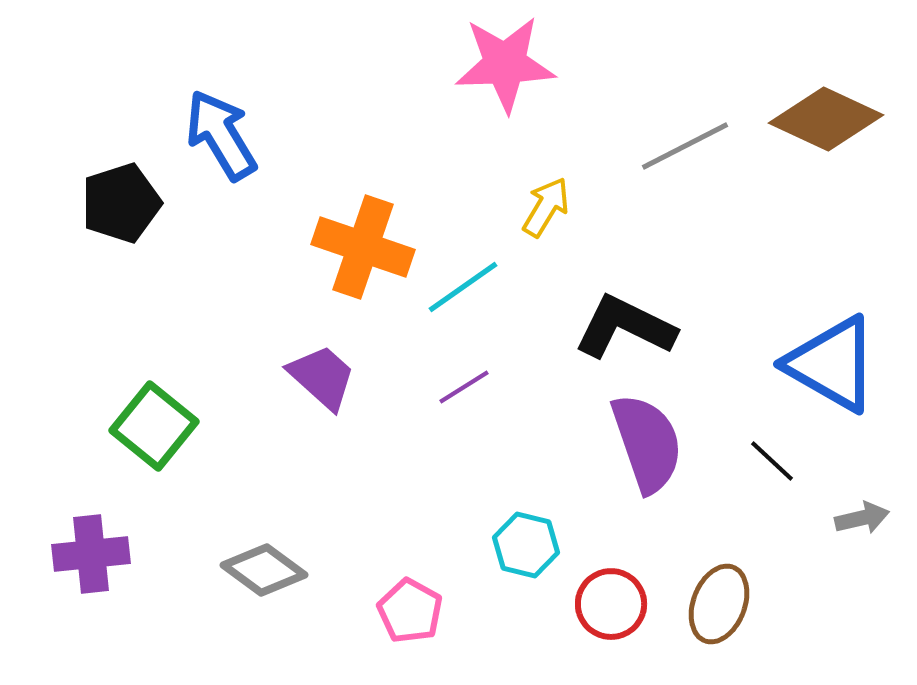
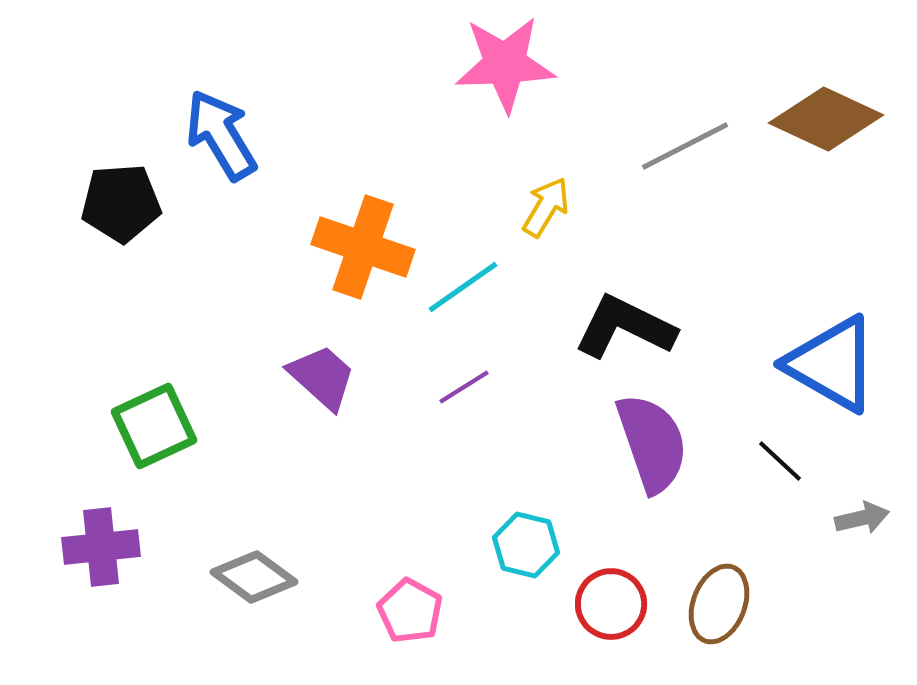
black pentagon: rotated 14 degrees clockwise
green square: rotated 26 degrees clockwise
purple semicircle: moved 5 px right
black line: moved 8 px right
purple cross: moved 10 px right, 7 px up
gray diamond: moved 10 px left, 7 px down
